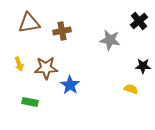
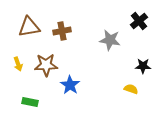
brown triangle: moved 4 px down
yellow arrow: moved 1 px left
brown star: moved 3 px up
